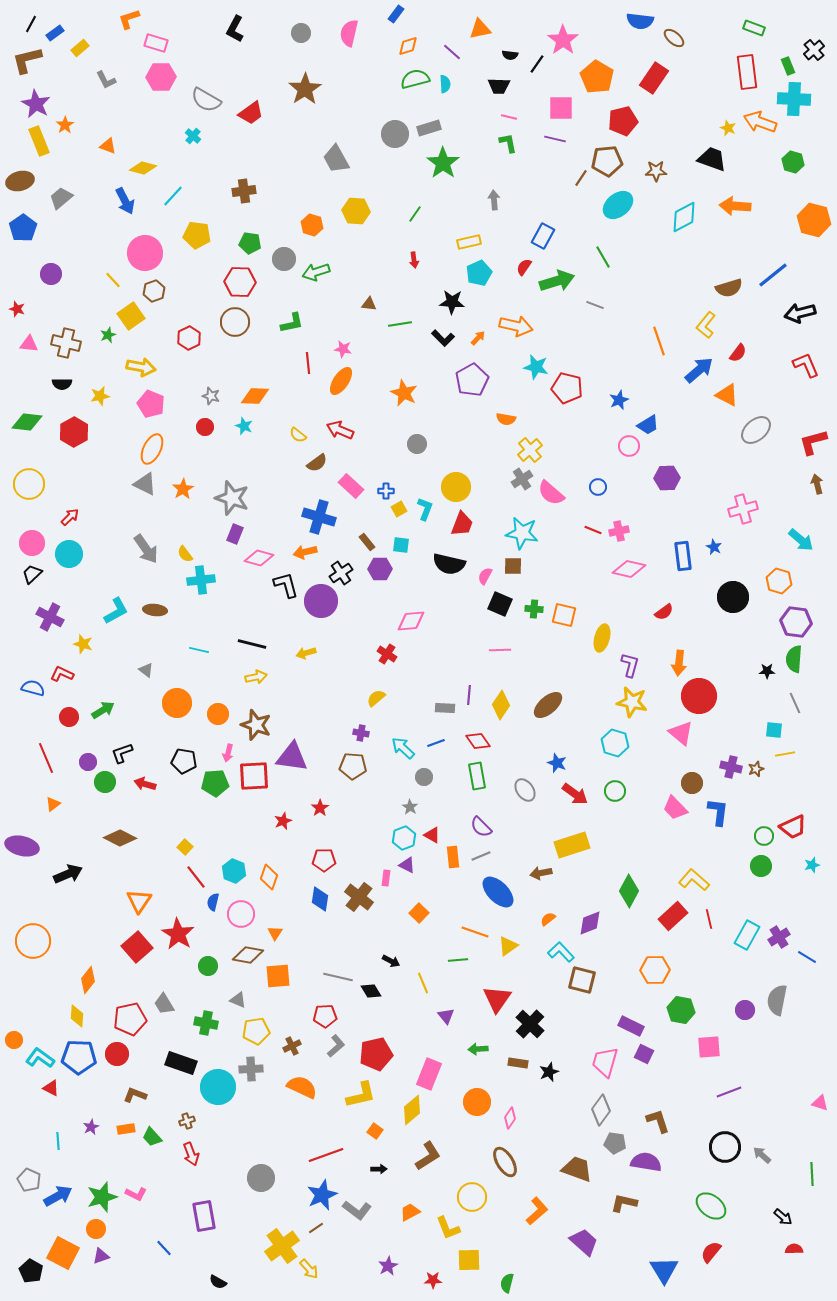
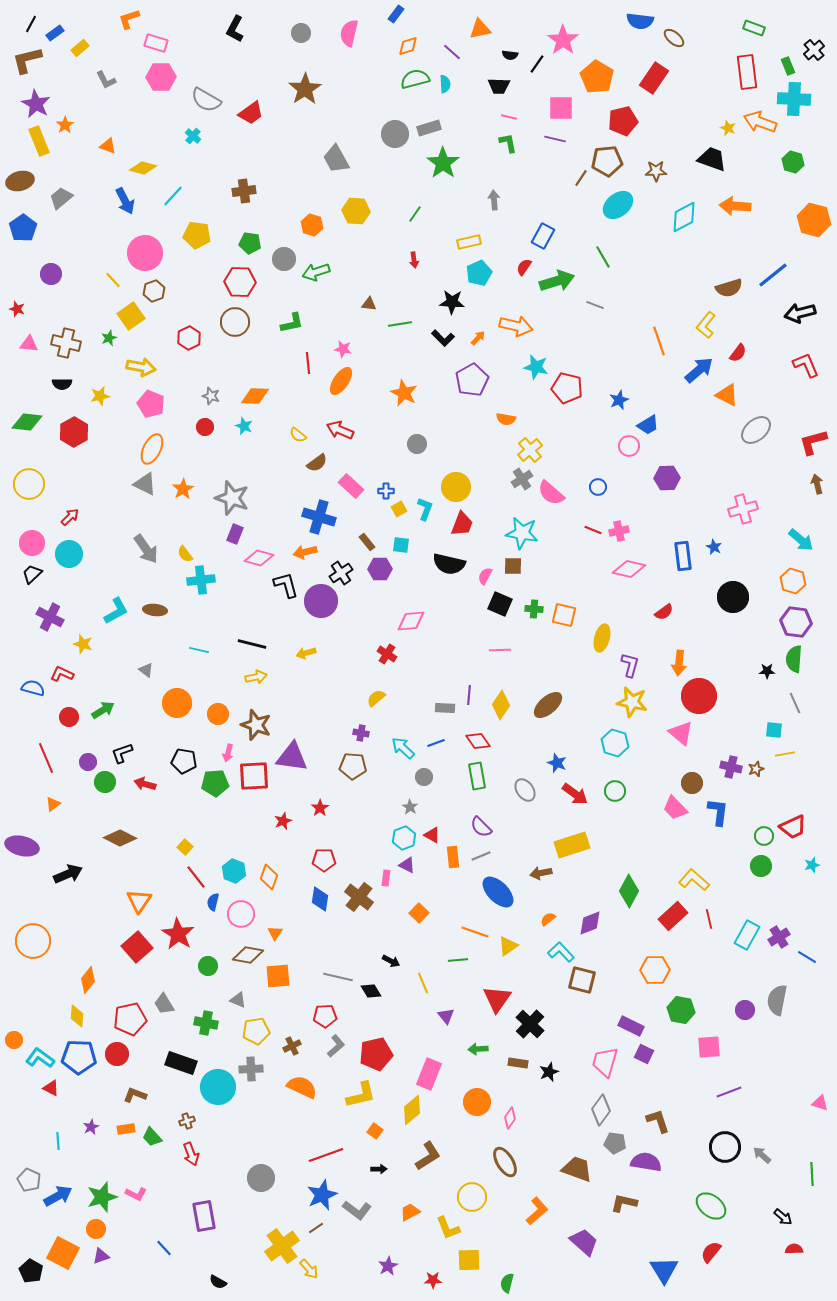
green star at (108, 335): moved 1 px right, 3 px down
orange hexagon at (779, 581): moved 14 px right
